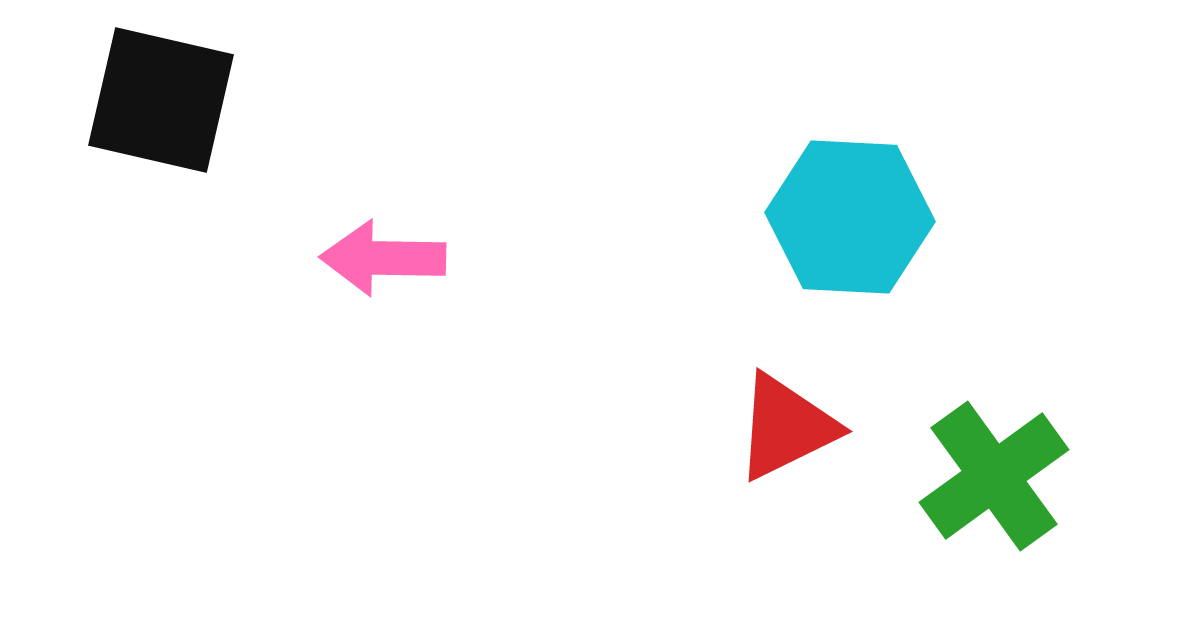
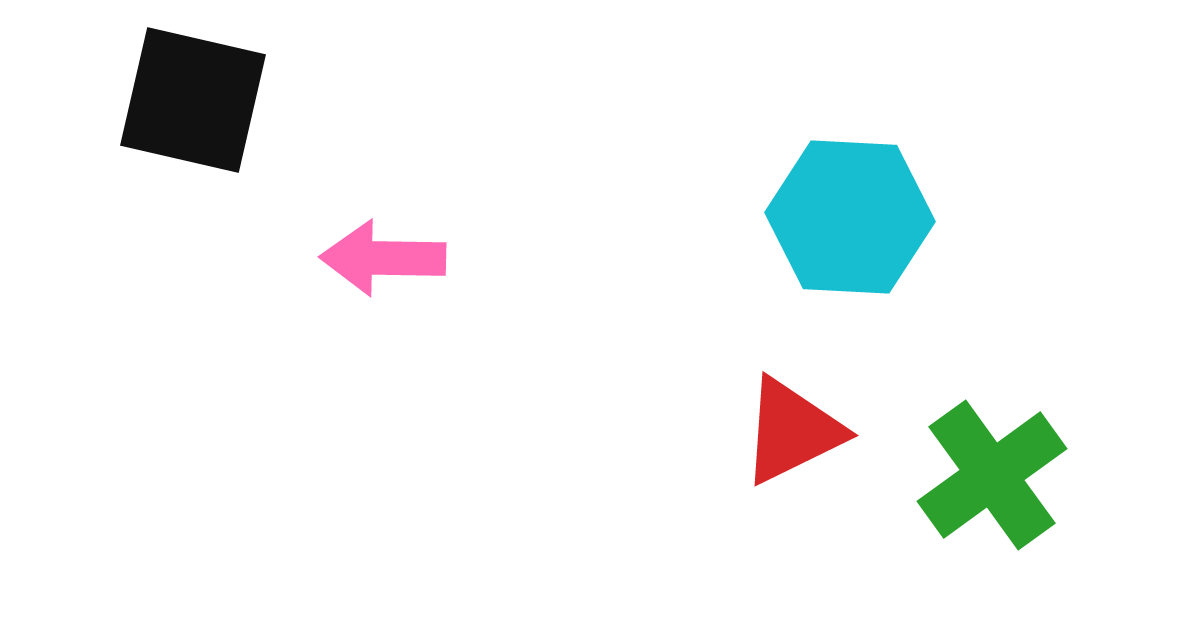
black square: moved 32 px right
red triangle: moved 6 px right, 4 px down
green cross: moved 2 px left, 1 px up
